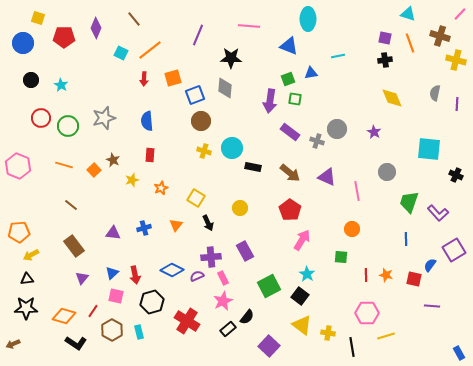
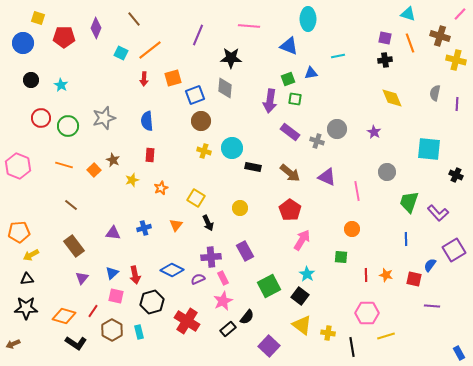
purple semicircle at (197, 276): moved 1 px right, 3 px down
